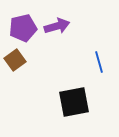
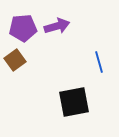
purple pentagon: rotated 8 degrees clockwise
